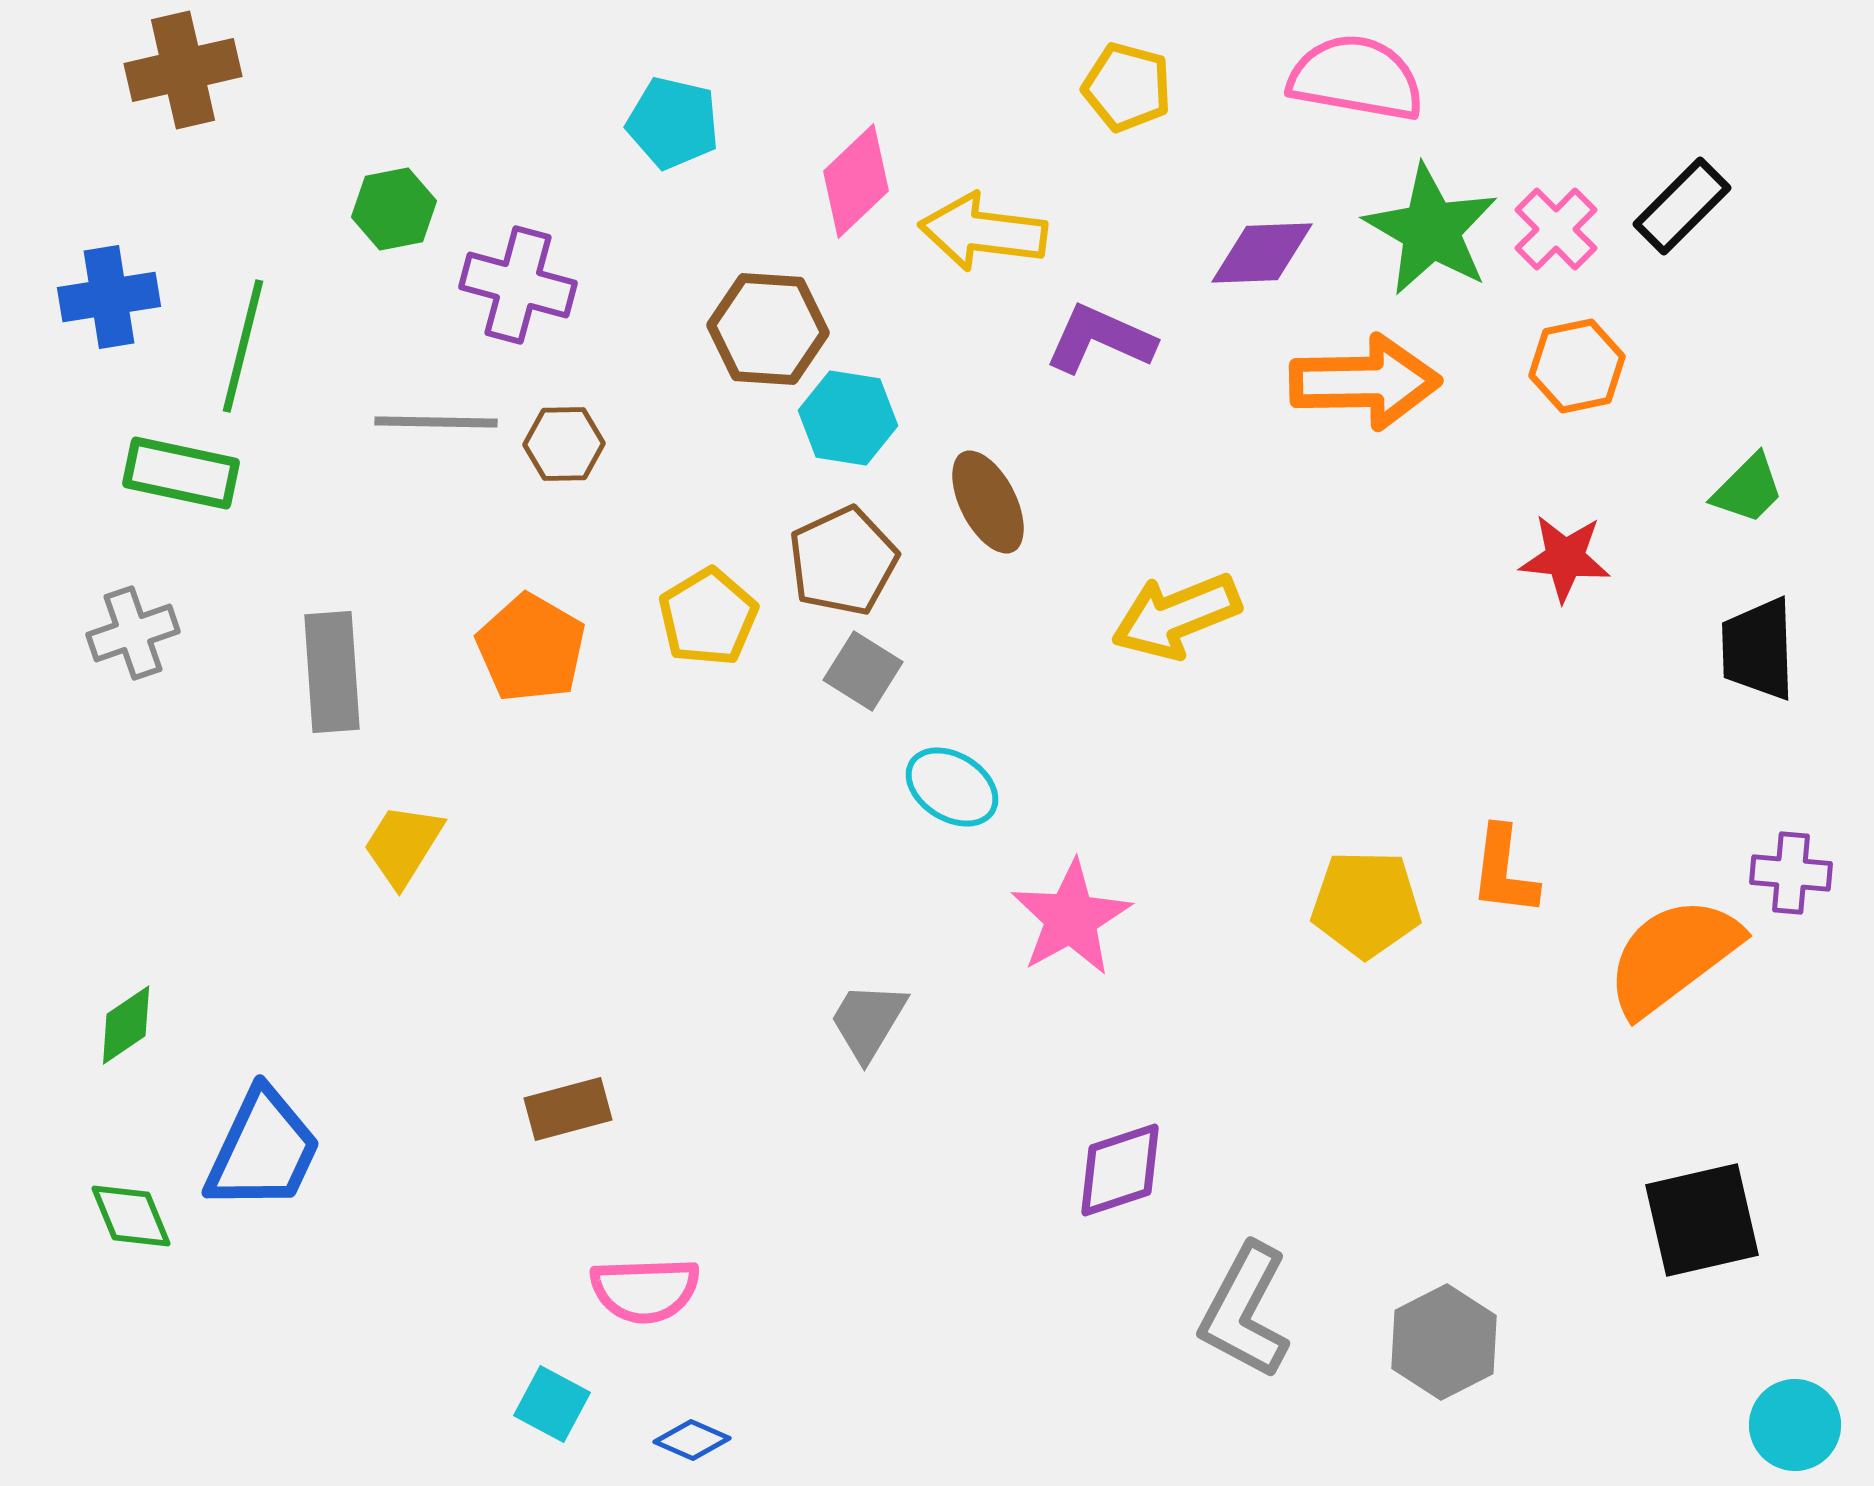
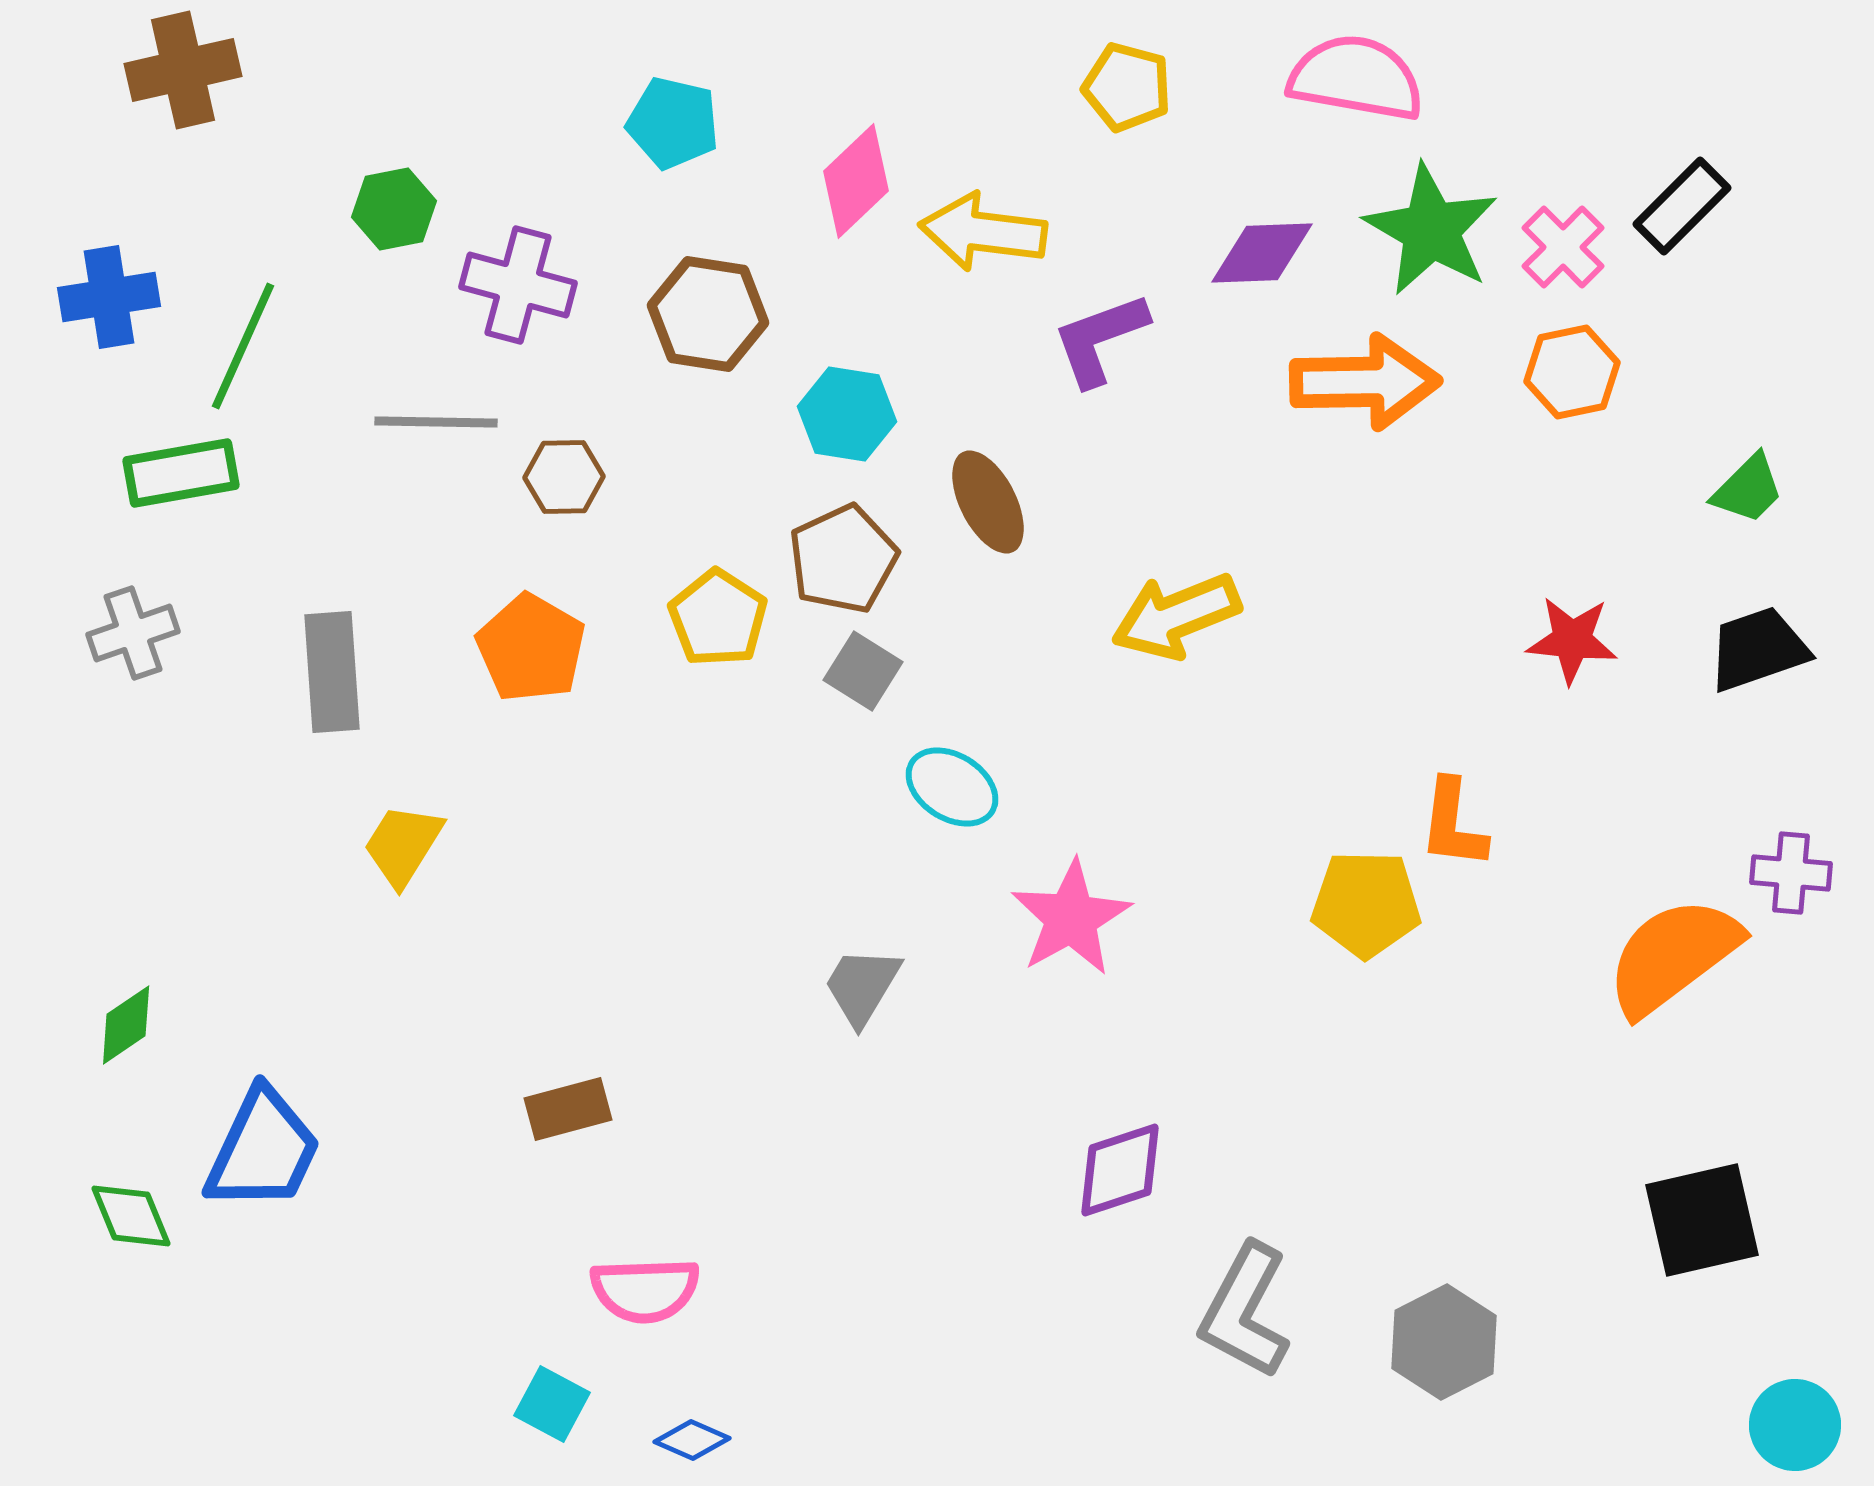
pink cross at (1556, 229): moved 7 px right, 18 px down
brown hexagon at (768, 329): moved 60 px left, 15 px up; rotated 5 degrees clockwise
purple L-shape at (1100, 339): rotated 44 degrees counterclockwise
green line at (243, 346): rotated 10 degrees clockwise
orange hexagon at (1577, 366): moved 5 px left, 6 px down
cyan hexagon at (848, 418): moved 1 px left, 4 px up
brown hexagon at (564, 444): moved 33 px down
green rectangle at (181, 473): rotated 22 degrees counterclockwise
red star at (1565, 558): moved 7 px right, 82 px down
brown pentagon at (843, 561): moved 2 px up
yellow pentagon at (708, 617): moved 10 px right, 1 px down; rotated 8 degrees counterclockwise
black trapezoid at (1758, 649): rotated 73 degrees clockwise
orange L-shape at (1504, 871): moved 51 px left, 47 px up
gray trapezoid at (868, 1021): moved 6 px left, 35 px up
